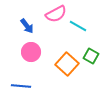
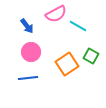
orange square: rotated 15 degrees clockwise
blue line: moved 7 px right, 8 px up; rotated 12 degrees counterclockwise
